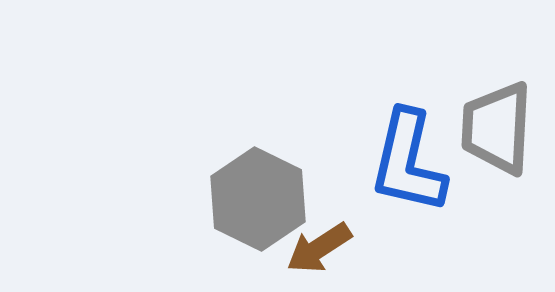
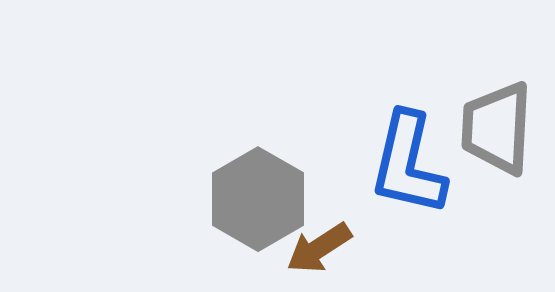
blue L-shape: moved 2 px down
gray hexagon: rotated 4 degrees clockwise
